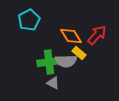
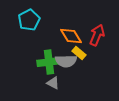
red arrow: rotated 20 degrees counterclockwise
